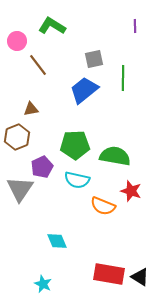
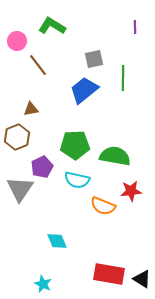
purple line: moved 1 px down
red star: rotated 25 degrees counterclockwise
black triangle: moved 2 px right, 2 px down
